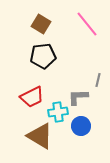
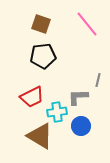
brown square: rotated 12 degrees counterclockwise
cyan cross: moved 1 px left
